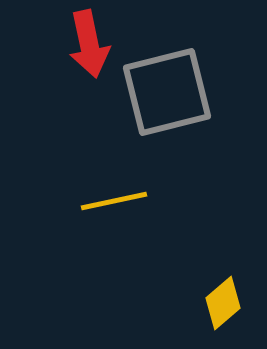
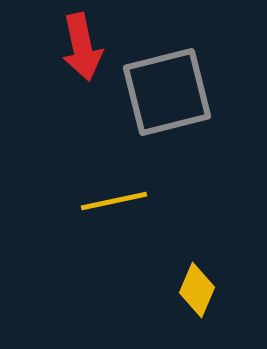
red arrow: moved 7 px left, 3 px down
yellow diamond: moved 26 px left, 13 px up; rotated 26 degrees counterclockwise
